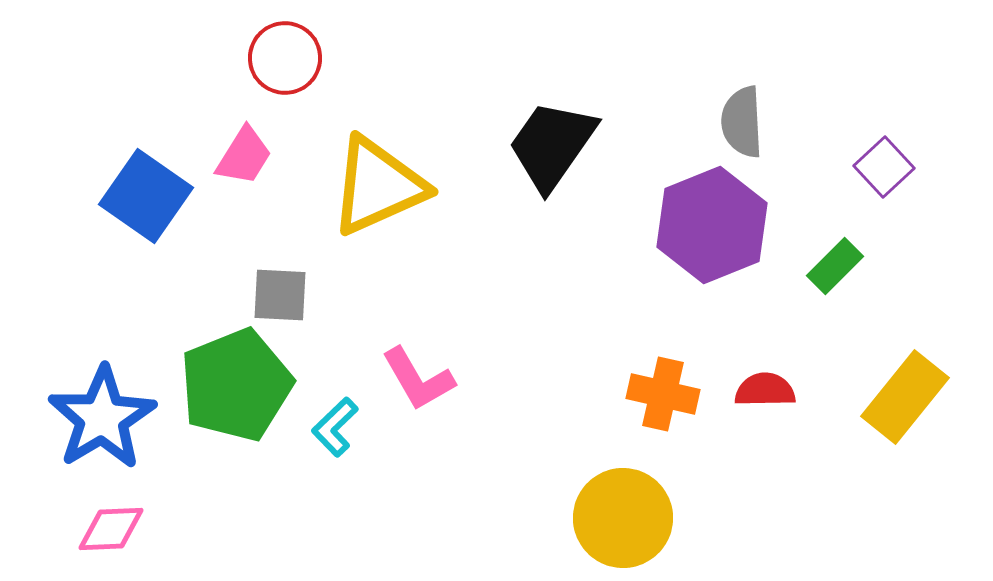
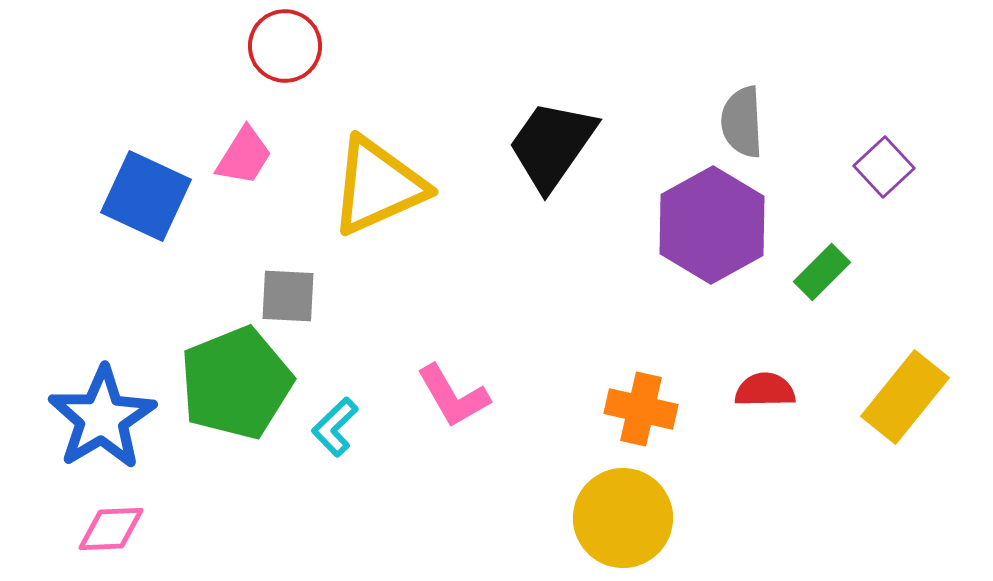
red circle: moved 12 px up
blue square: rotated 10 degrees counterclockwise
purple hexagon: rotated 7 degrees counterclockwise
green rectangle: moved 13 px left, 6 px down
gray square: moved 8 px right, 1 px down
pink L-shape: moved 35 px right, 17 px down
green pentagon: moved 2 px up
orange cross: moved 22 px left, 15 px down
